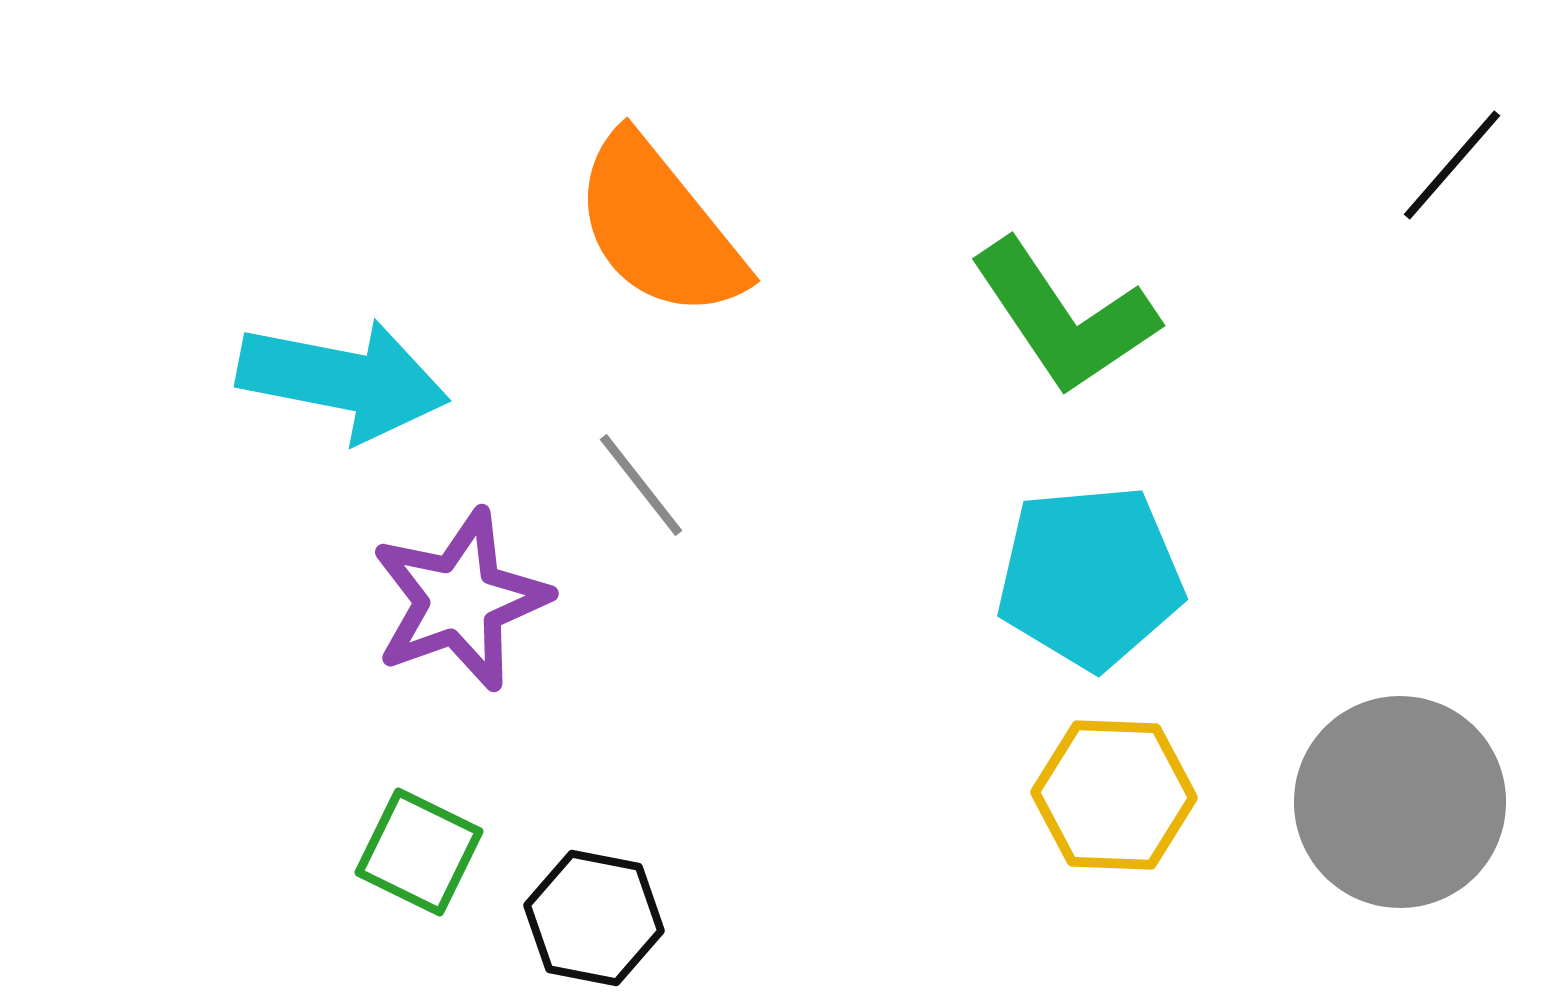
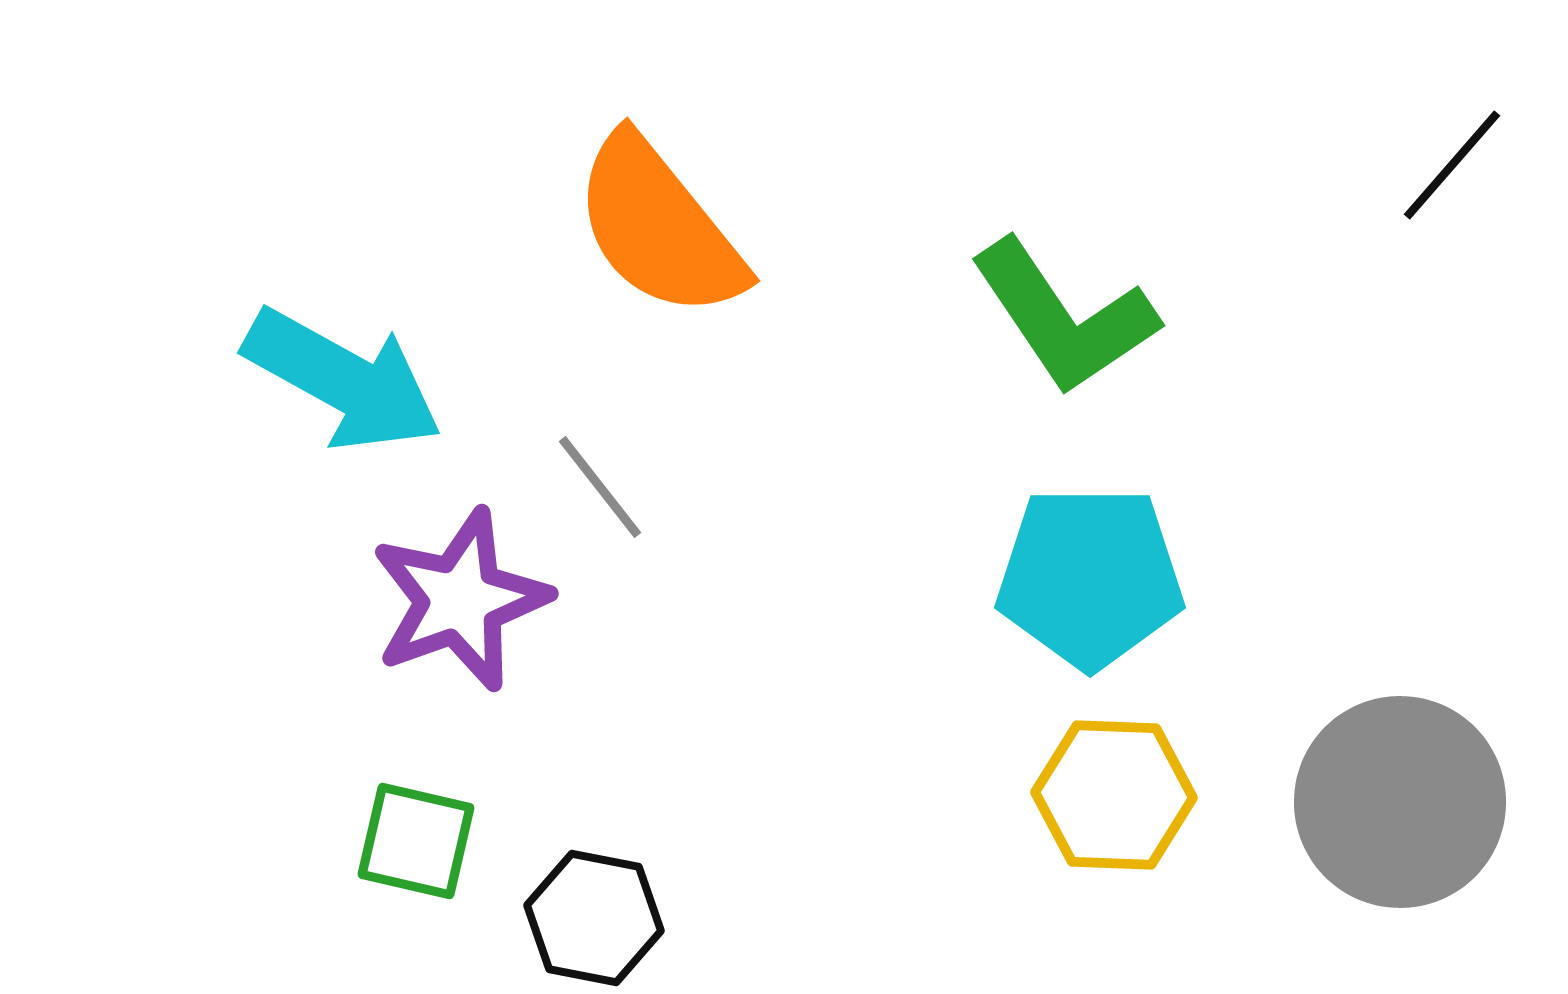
cyan arrow: rotated 18 degrees clockwise
gray line: moved 41 px left, 2 px down
cyan pentagon: rotated 5 degrees clockwise
green square: moved 3 px left, 11 px up; rotated 13 degrees counterclockwise
